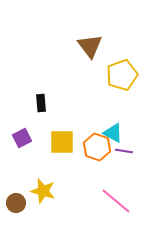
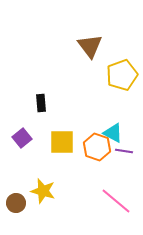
purple square: rotated 12 degrees counterclockwise
